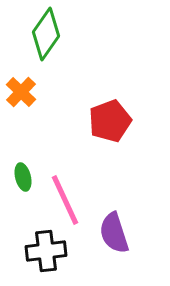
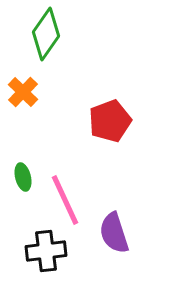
orange cross: moved 2 px right
